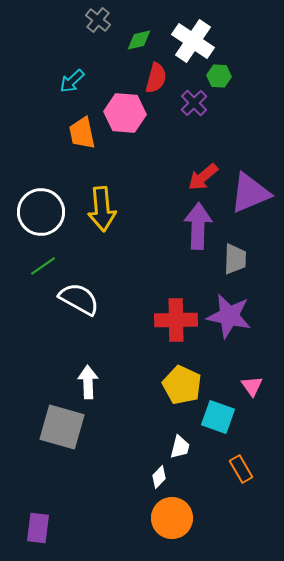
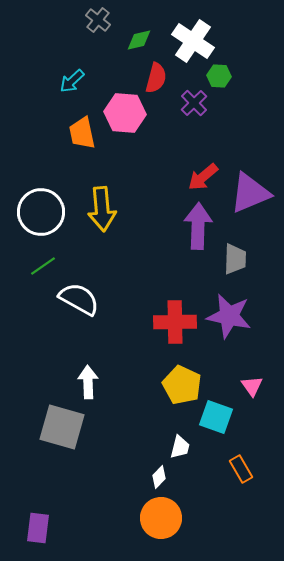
red cross: moved 1 px left, 2 px down
cyan square: moved 2 px left
orange circle: moved 11 px left
